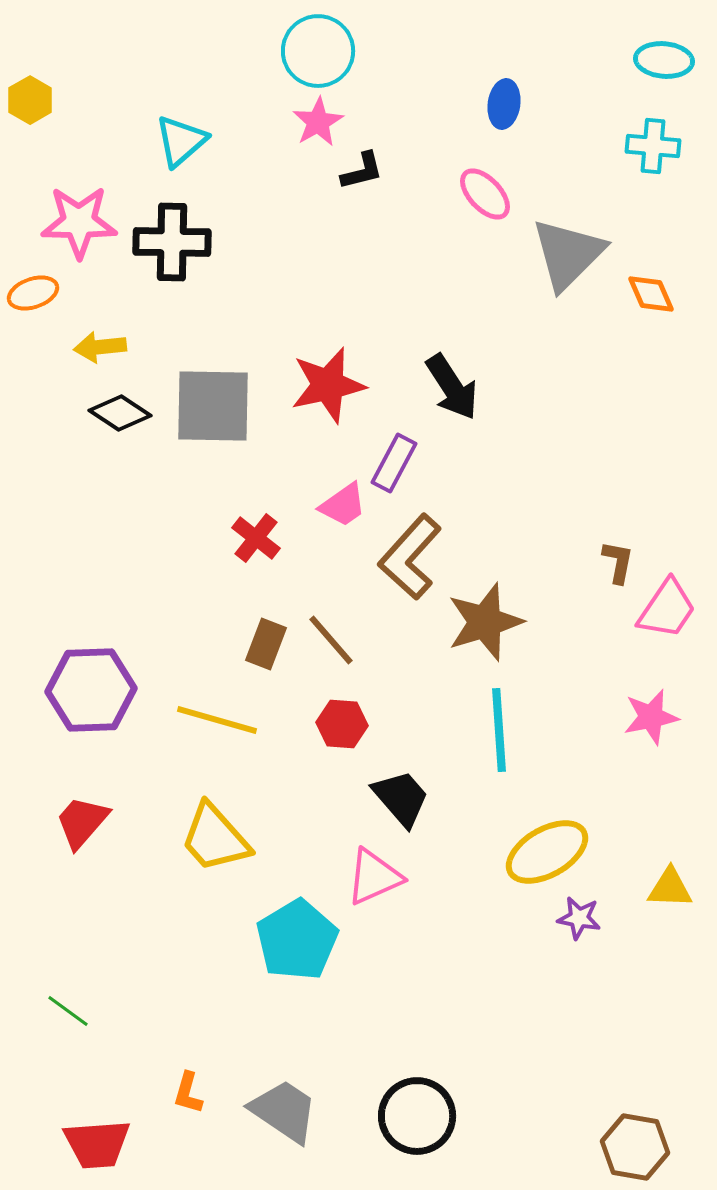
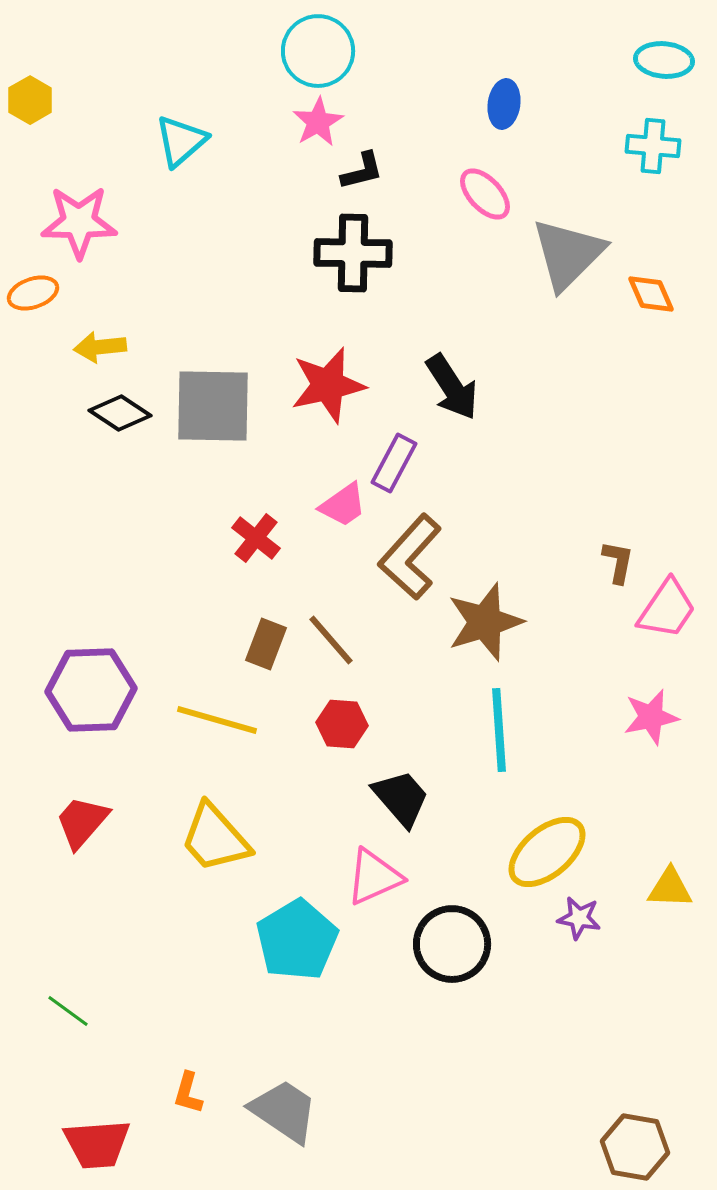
black cross at (172, 242): moved 181 px right, 11 px down
yellow ellipse at (547, 852): rotated 10 degrees counterclockwise
black circle at (417, 1116): moved 35 px right, 172 px up
